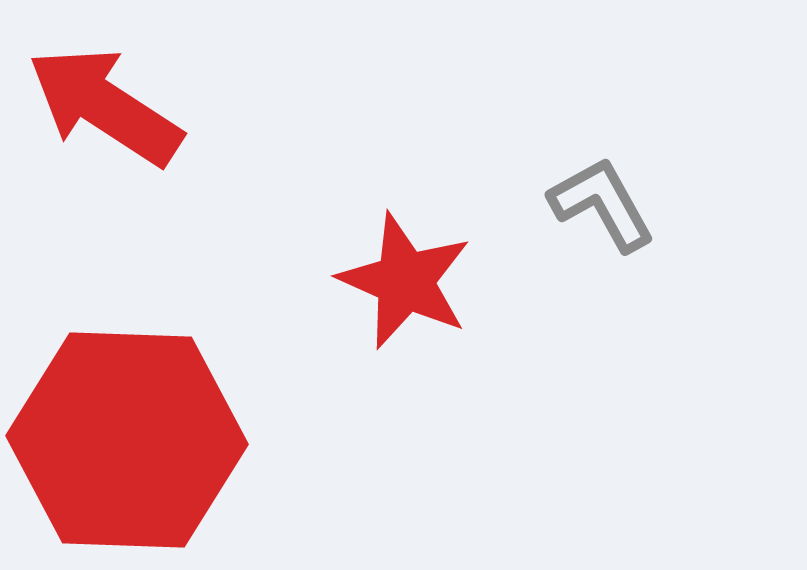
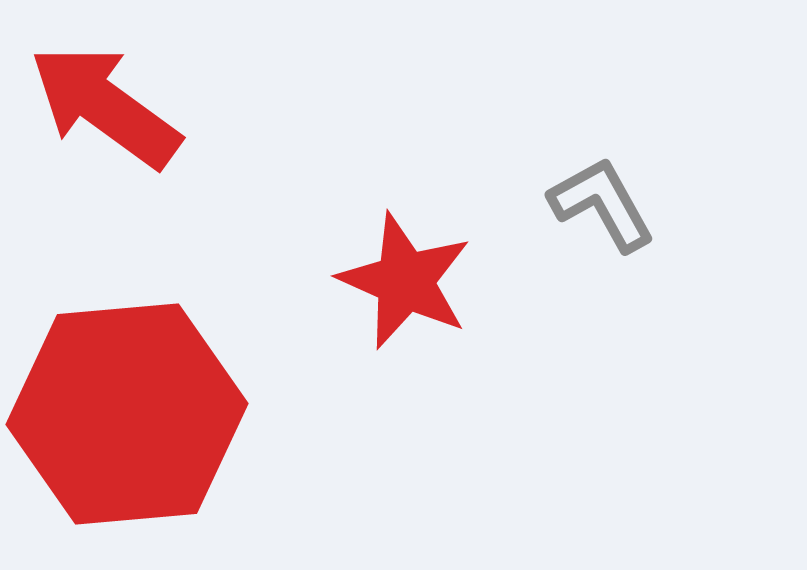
red arrow: rotated 3 degrees clockwise
red hexagon: moved 26 px up; rotated 7 degrees counterclockwise
